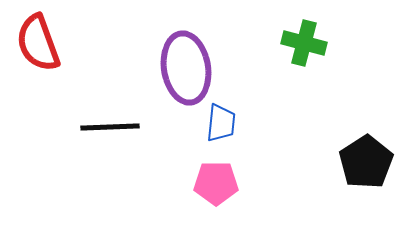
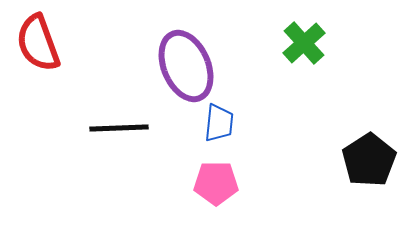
green cross: rotated 33 degrees clockwise
purple ellipse: moved 2 px up; rotated 14 degrees counterclockwise
blue trapezoid: moved 2 px left
black line: moved 9 px right, 1 px down
black pentagon: moved 3 px right, 2 px up
